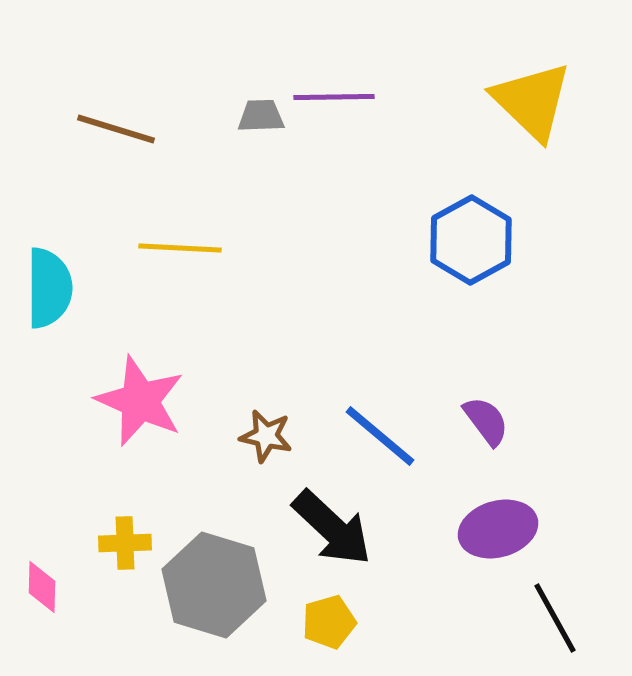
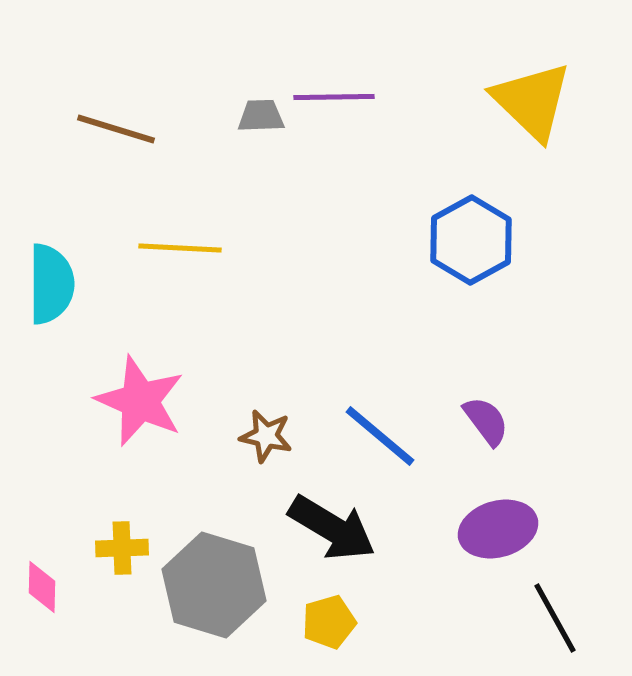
cyan semicircle: moved 2 px right, 4 px up
black arrow: rotated 12 degrees counterclockwise
yellow cross: moved 3 px left, 5 px down
